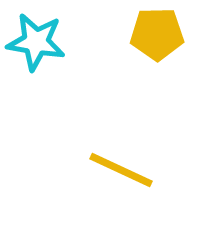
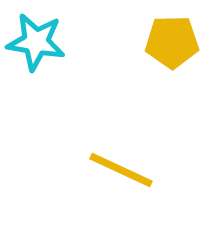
yellow pentagon: moved 15 px right, 8 px down
